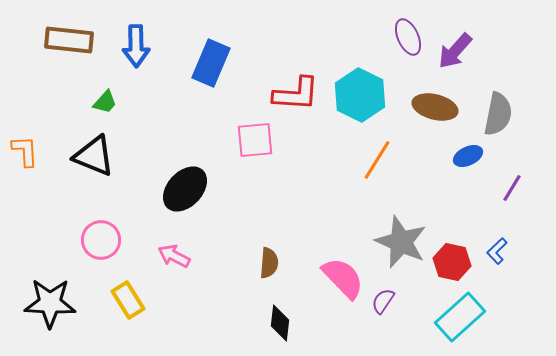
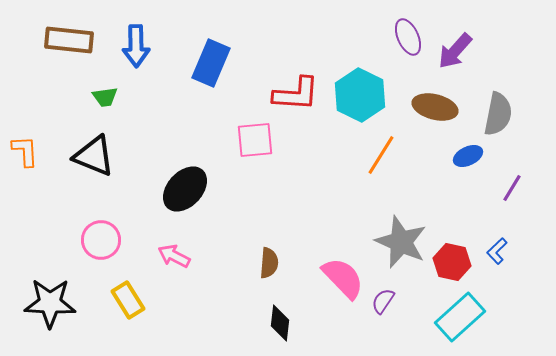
green trapezoid: moved 5 px up; rotated 40 degrees clockwise
orange line: moved 4 px right, 5 px up
